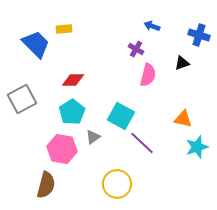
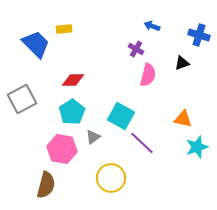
yellow circle: moved 6 px left, 6 px up
